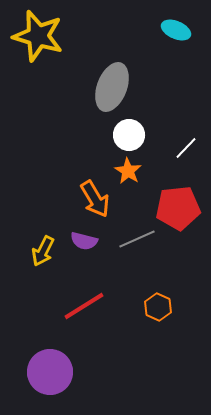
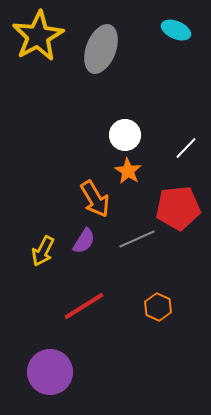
yellow star: rotated 27 degrees clockwise
gray ellipse: moved 11 px left, 38 px up
white circle: moved 4 px left
purple semicircle: rotated 72 degrees counterclockwise
